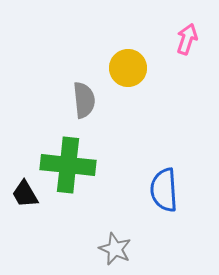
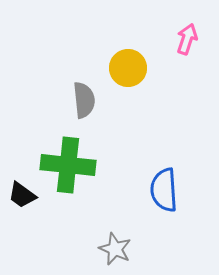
black trapezoid: moved 3 px left, 1 px down; rotated 24 degrees counterclockwise
